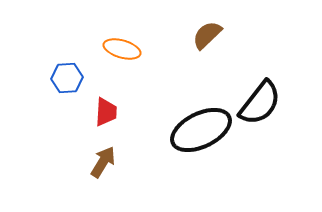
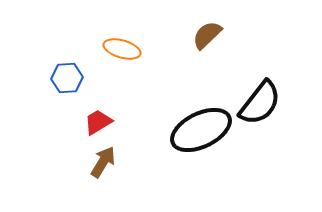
red trapezoid: moved 8 px left, 10 px down; rotated 124 degrees counterclockwise
